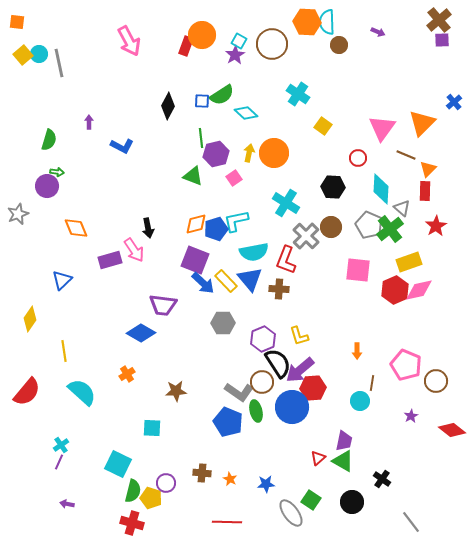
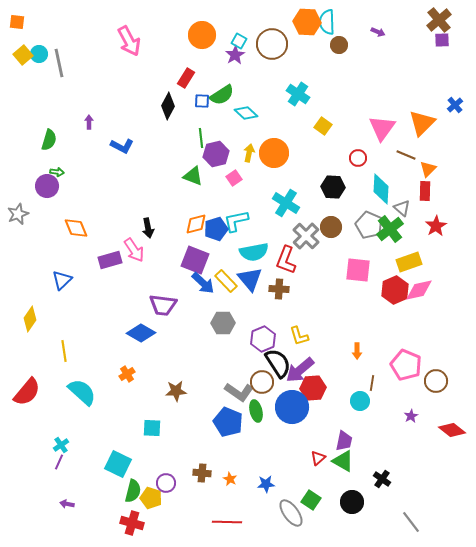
red rectangle at (186, 46): moved 32 px down; rotated 12 degrees clockwise
blue cross at (454, 102): moved 1 px right, 3 px down
